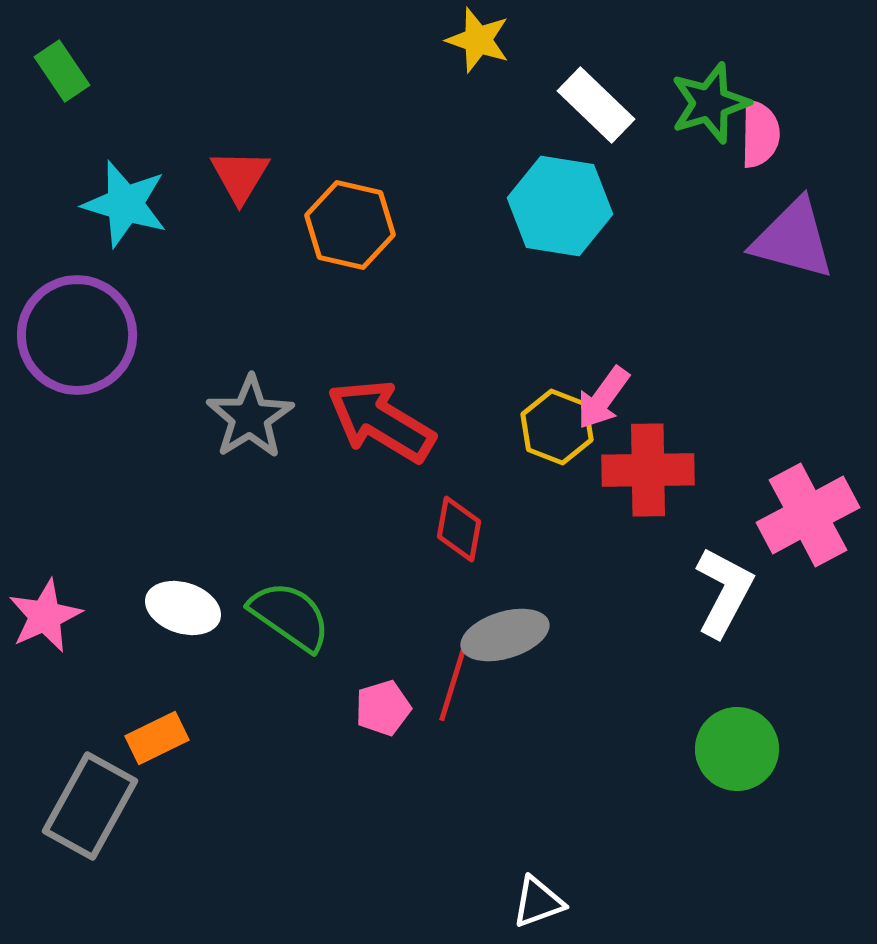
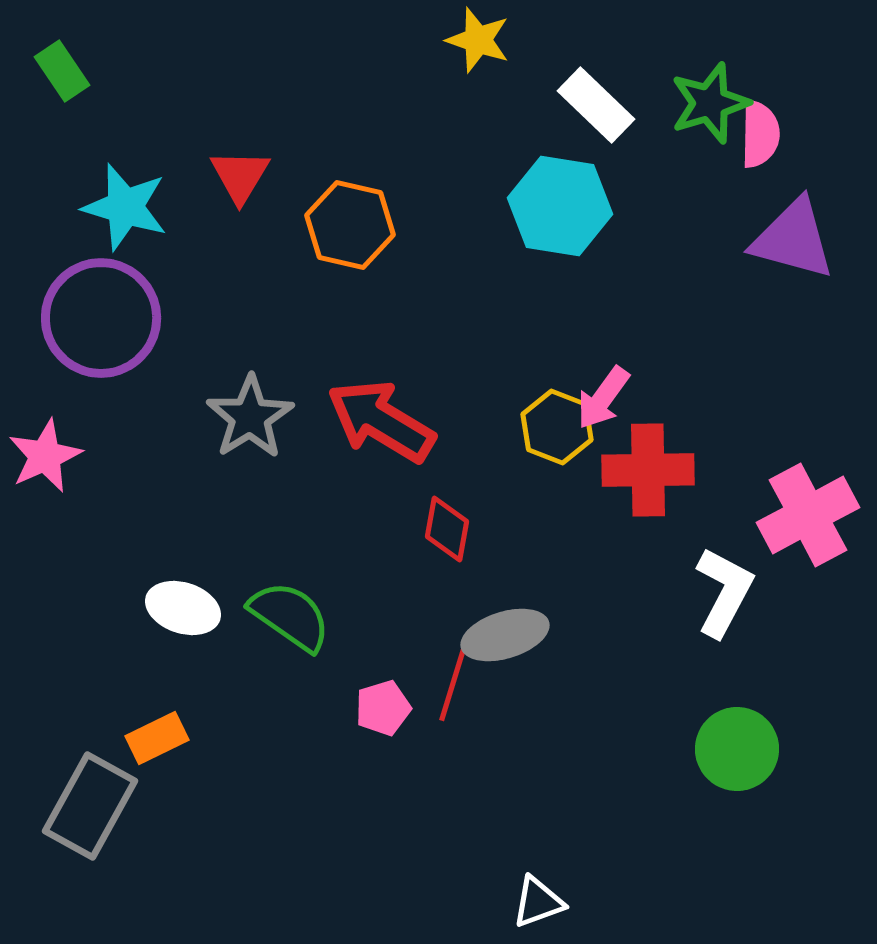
cyan star: moved 3 px down
purple circle: moved 24 px right, 17 px up
red diamond: moved 12 px left
pink star: moved 160 px up
